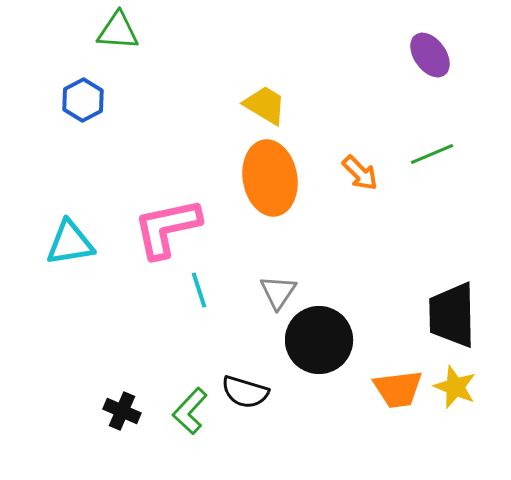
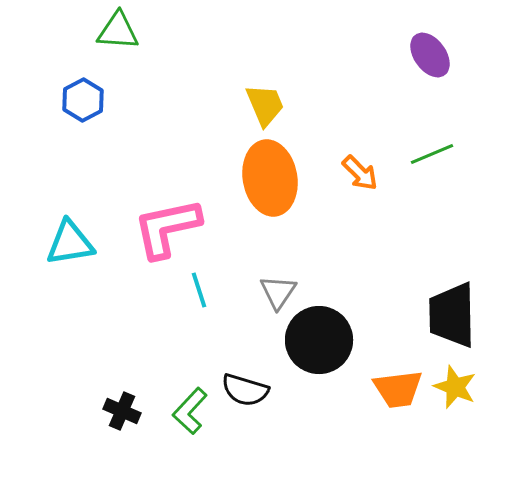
yellow trapezoid: rotated 36 degrees clockwise
black semicircle: moved 2 px up
